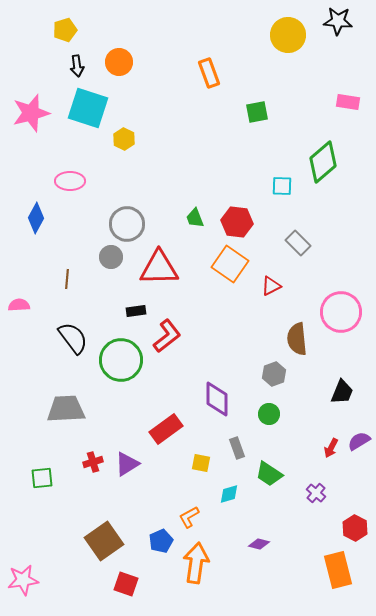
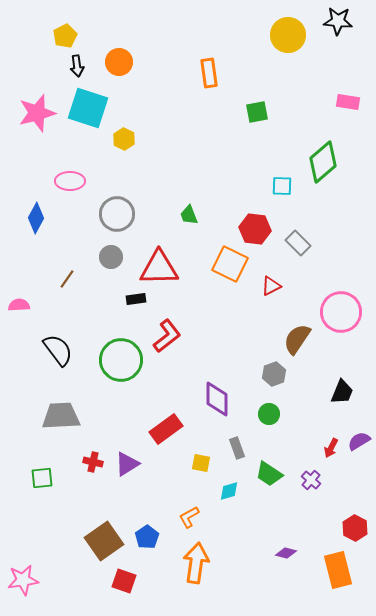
yellow pentagon at (65, 30): moved 6 px down; rotated 10 degrees counterclockwise
orange rectangle at (209, 73): rotated 12 degrees clockwise
pink star at (31, 113): moved 6 px right
green trapezoid at (195, 218): moved 6 px left, 3 px up
red hexagon at (237, 222): moved 18 px right, 7 px down
gray circle at (127, 224): moved 10 px left, 10 px up
orange square at (230, 264): rotated 9 degrees counterclockwise
brown line at (67, 279): rotated 30 degrees clockwise
black rectangle at (136, 311): moved 12 px up
black semicircle at (73, 338): moved 15 px left, 12 px down
brown semicircle at (297, 339): rotated 40 degrees clockwise
gray trapezoid at (66, 409): moved 5 px left, 7 px down
red cross at (93, 462): rotated 30 degrees clockwise
purple cross at (316, 493): moved 5 px left, 13 px up
cyan diamond at (229, 494): moved 3 px up
blue pentagon at (161, 541): moved 14 px left, 4 px up; rotated 10 degrees counterclockwise
purple diamond at (259, 544): moved 27 px right, 9 px down
red square at (126, 584): moved 2 px left, 3 px up
